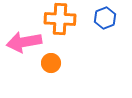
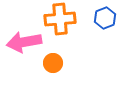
orange cross: rotated 8 degrees counterclockwise
orange circle: moved 2 px right
